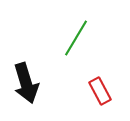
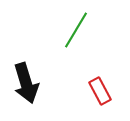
green line: moved 8 px up
